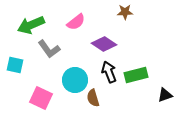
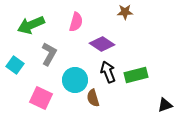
pink semicircle: rotated 36 degrees counterclockwise
purple diamond: moved 2 px left
gray L-shape: moved 5 px down; rotated 115 degrees counterclockwise
cyan square: rotated 24 degrees clockwise
black arrow: moved 1 px left
black triangle: moved 10 px down
